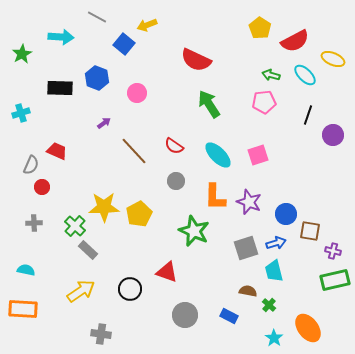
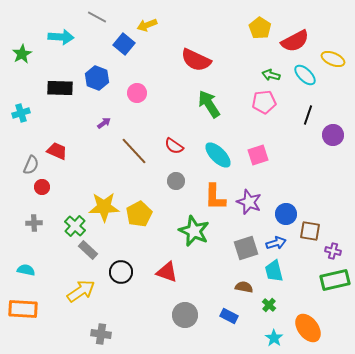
black circle at (130, 289): moved 9 px left, 17 px up
brown semicircle at (248, 291): moved 4 px left, 4 px up
